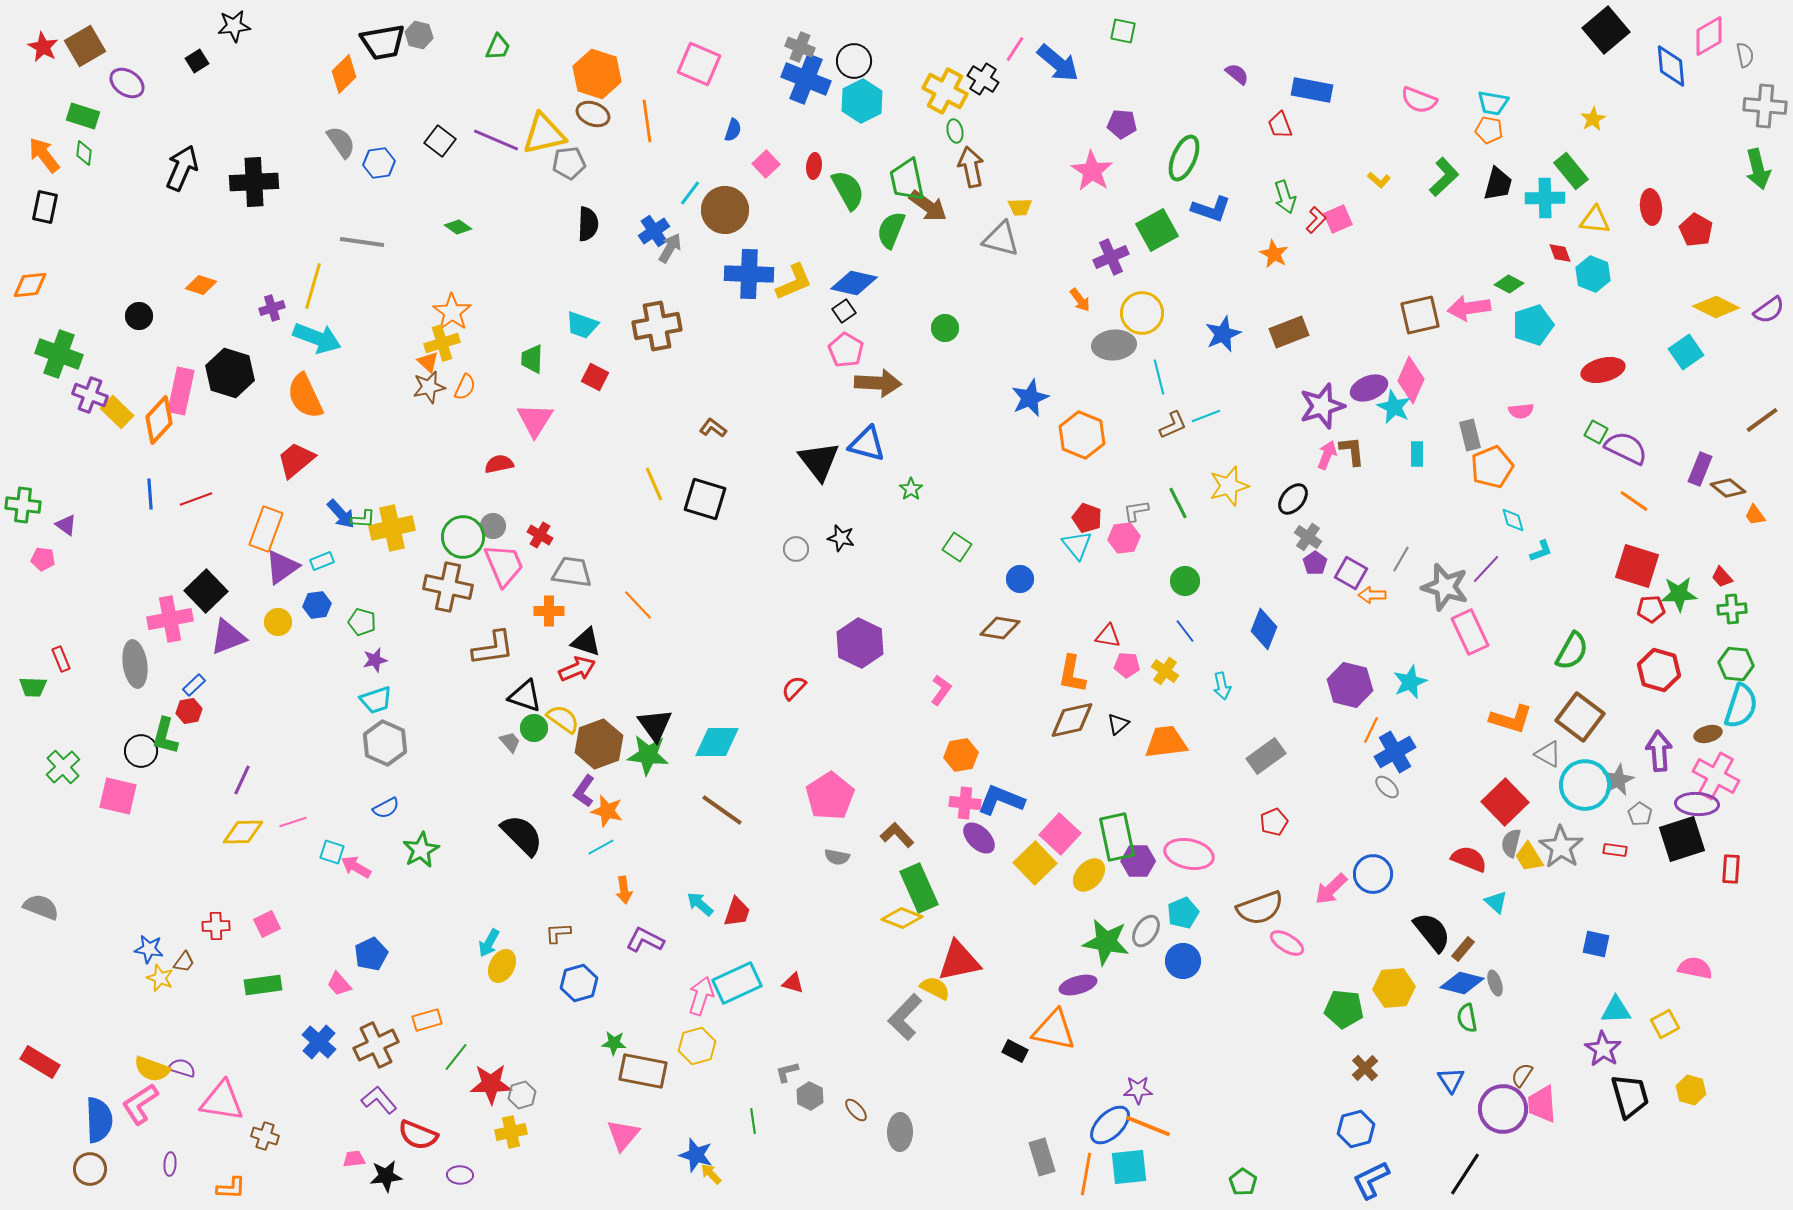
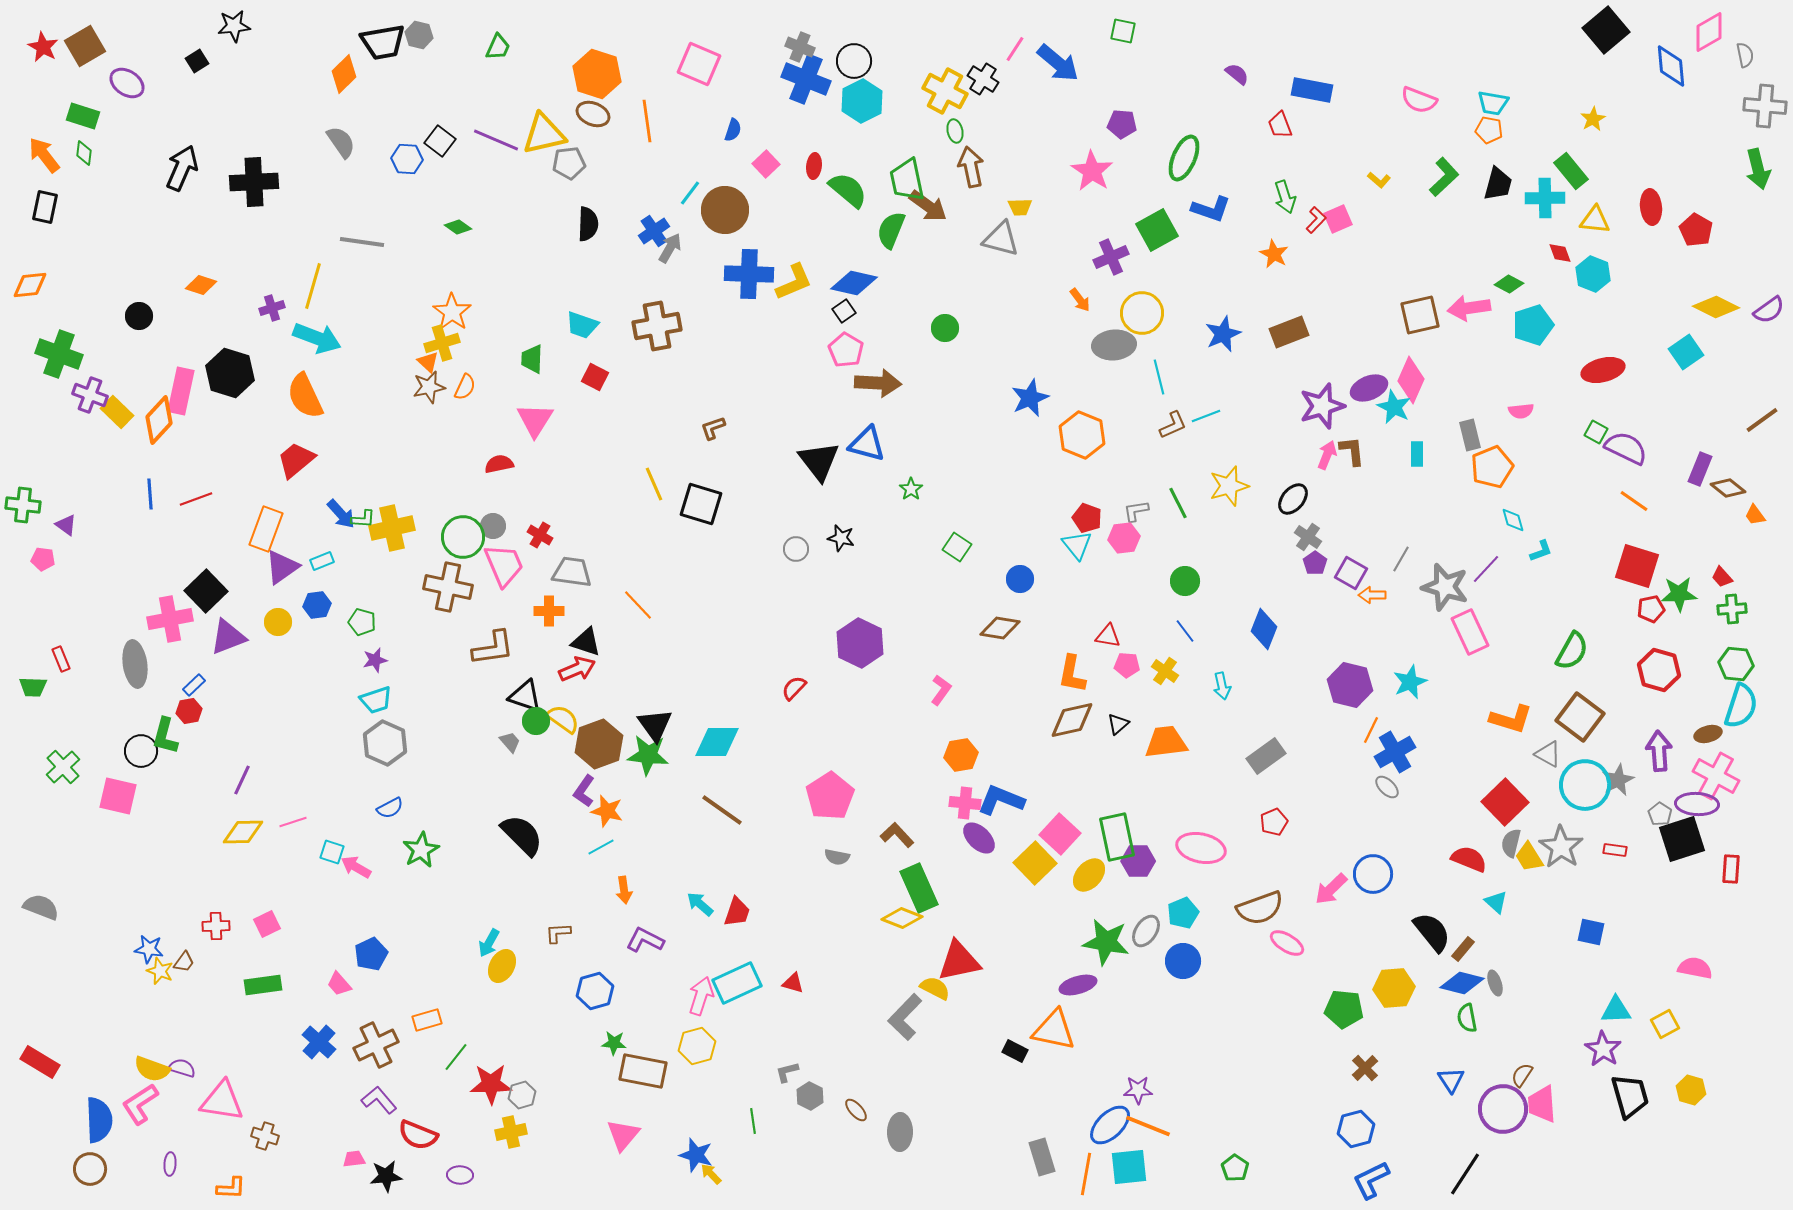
pink diamond at (1709, 36): moved 4 px up
blue hexagon at (379, 163): moved 28 px right, 4 px up; rotated 12 degrees clockwise
green semicircle at (848, 190): rotated 21 degrees counterclockwise
brown L-shape at (713, 428): rotated 56 degrees counterclockwise
black square at (705, 499): moved 4 px left, 5 px down
red pentagon at (1651, 609): rotated 8 degrees counterclockwise
green circle at (534, 728): moved 2 px right, 7 px up
blue semicircle at (386, 808): moved 4 px right
gray pentagon at (1640, 814): moved 20 px right
pink ellipse at (1189, 854): moved 12 px right, 6 px up
blue square at (1596, 944): moved 5 px left, 12 px up
yellow star at (160, 978): moved 7 px up
blue hexagon at (579, 983): moved 16 px right, 8 px down
green pentagon at (1243, 1182): moved 8 px left, 14 px up
